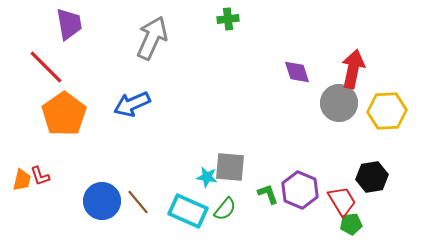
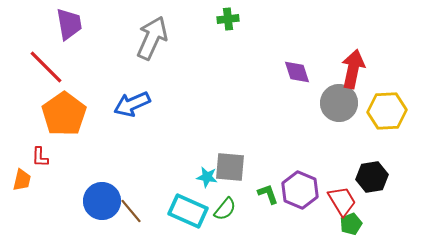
red L-shape: moved 19 px up; rotated 20 degrees clockwise
brown line: moved 7 px left, 9 px down
green pentagon: rotated 15 degrees counterclockwise
